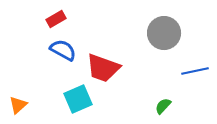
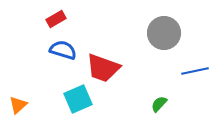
blue semicircle: rotated 12 degrees counterclockwise
green semicircle: moved 4 px left, 2 px up
